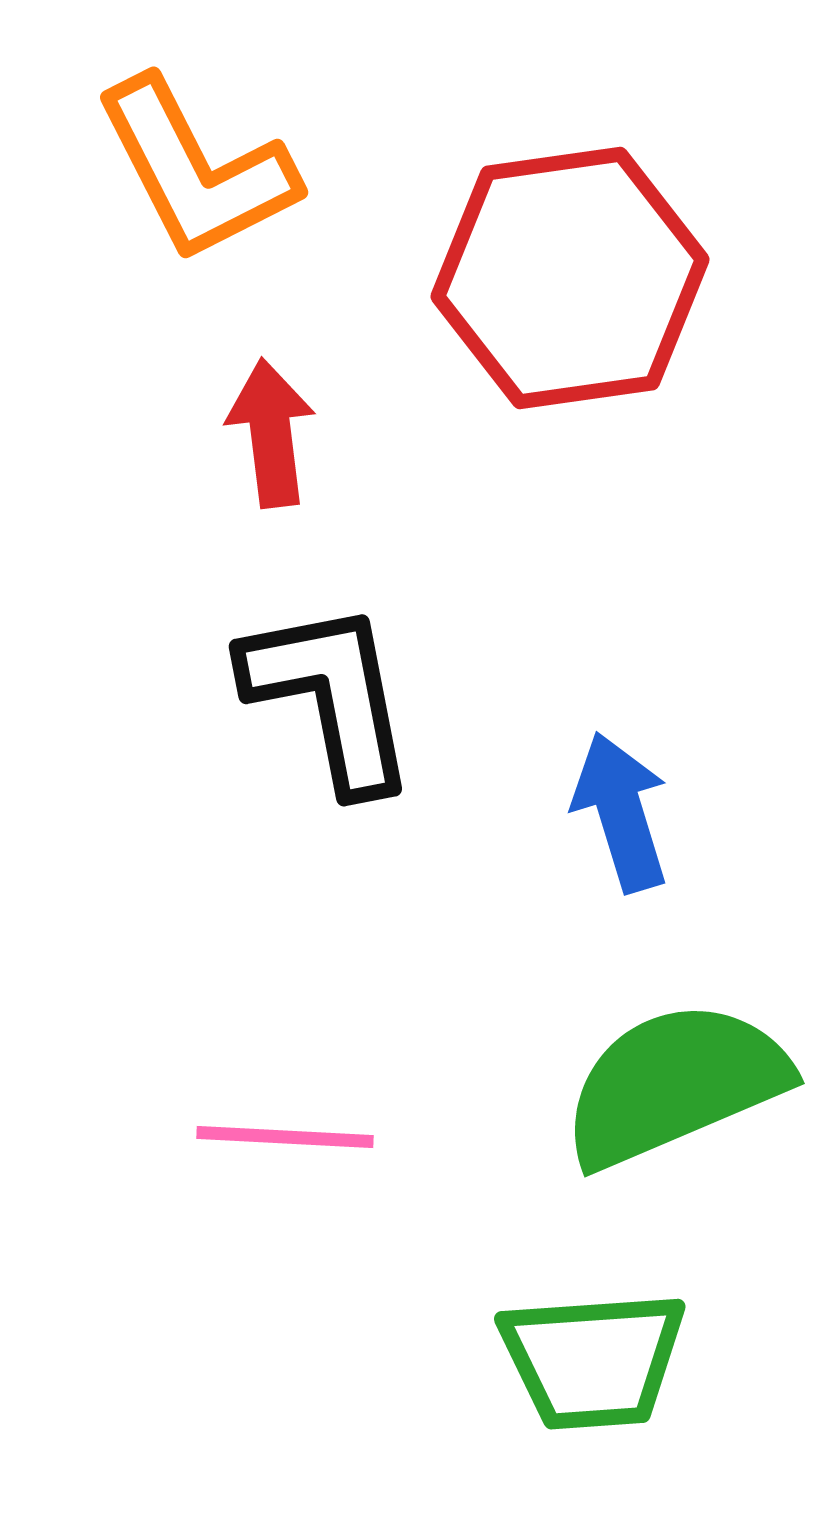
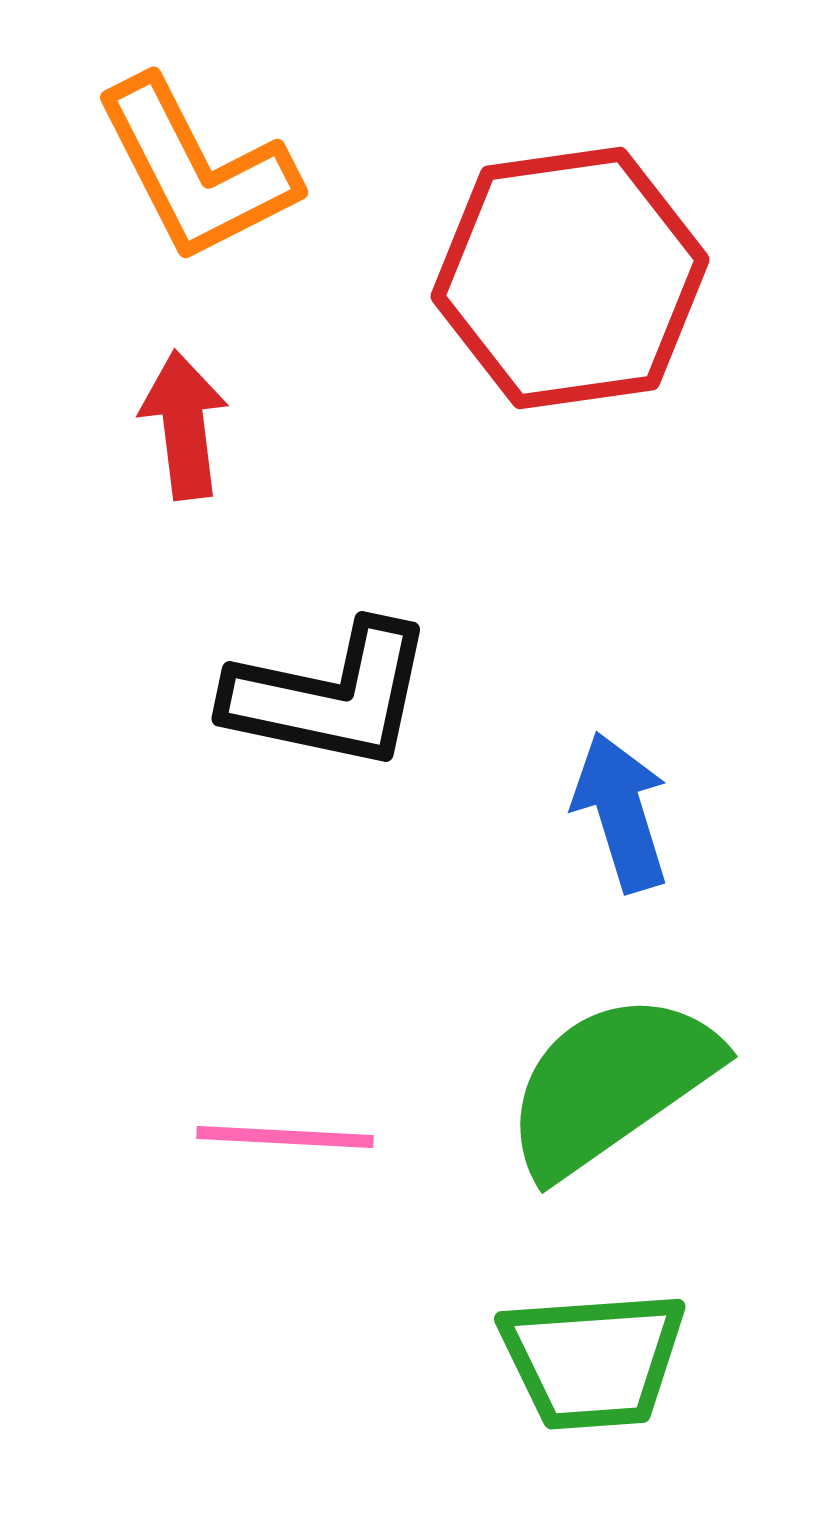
red arrow: moved 87 px left, 8 px up
black L-shape: rotated 113 degrees clockwise
green semicircle: moved 64 px left; rotated 12 degrees counterclockwise
